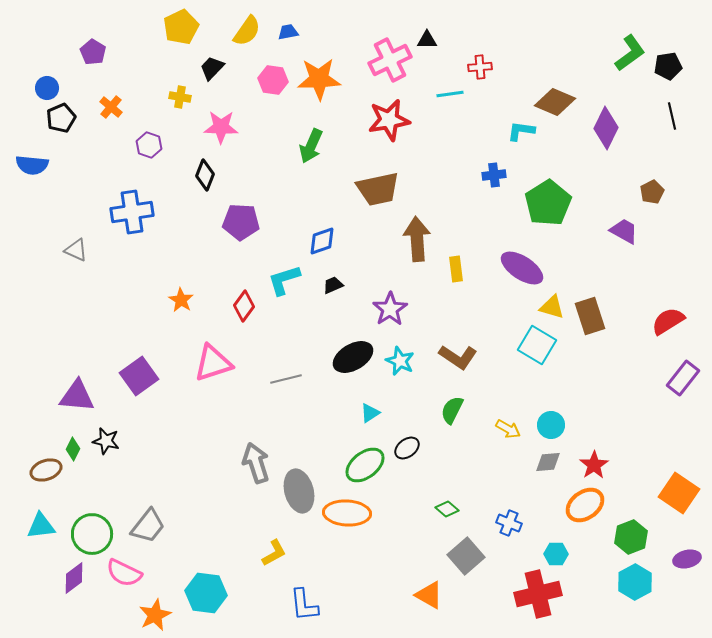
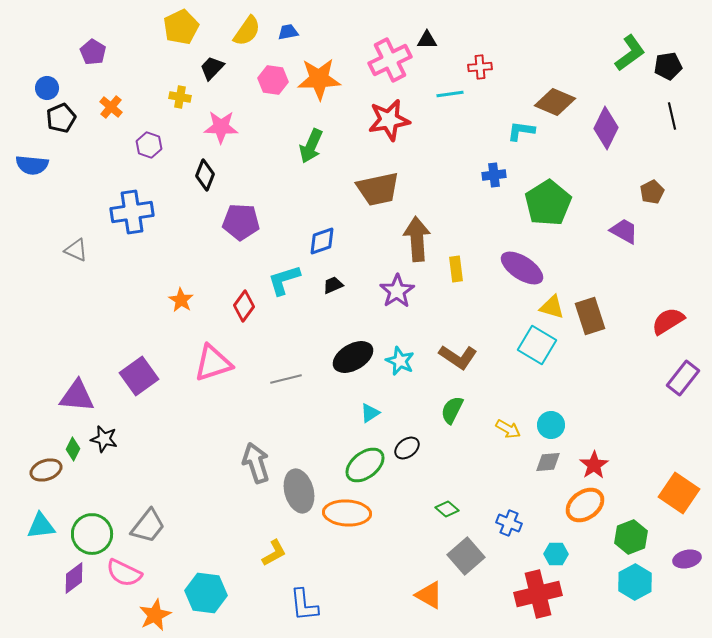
purple star at (390, 309): moved 7 px right, 18 px up
black star at (106, 441): moved 2 px left, 2 px up
